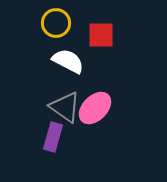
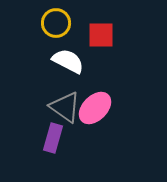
purple rectangle: moved 1 px down
